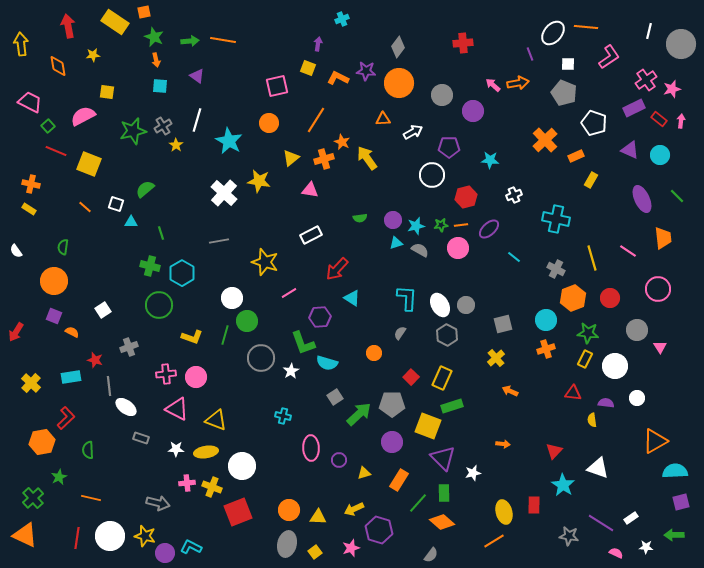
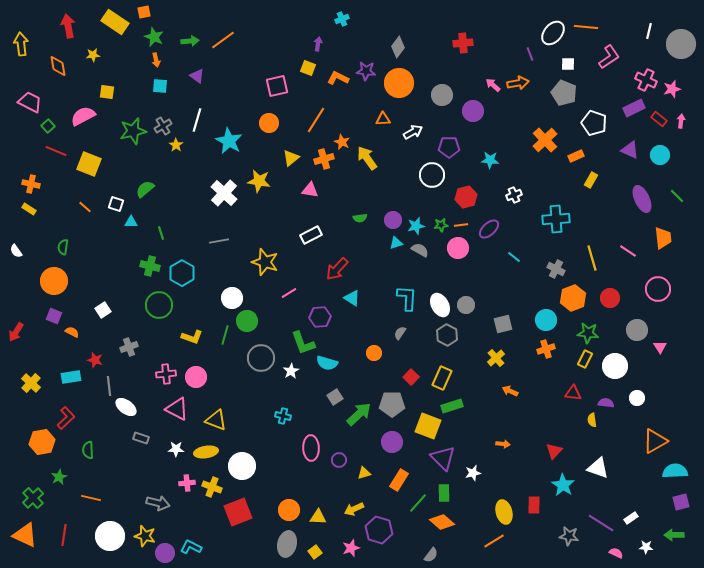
orange line at (223, 40): rotated 45 degrees counterclockwise
pink cross at (646, 80): rotated 30 degrees counterclockwise
cyan cross at (556, 219): rotated 16 degrees counterclockwise
red line at (77, 538): moved 13 px left, 3 px up
